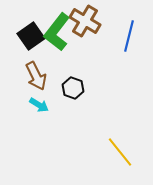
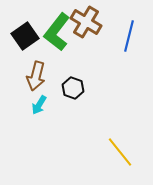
brown cross: moved 1 px right, 1 px down
black square: moved 6 px left
brown arrow: rotated 40 degrees clockwise
cyan arrow: rotated 90 degrees clockwise
